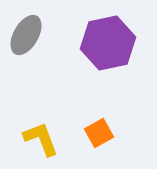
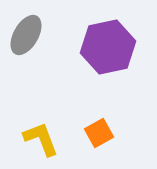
purple hexagon: moved 4 px down
